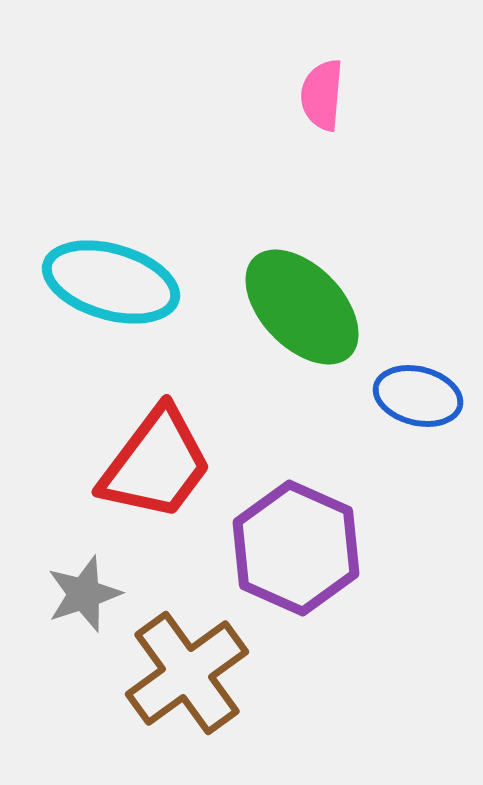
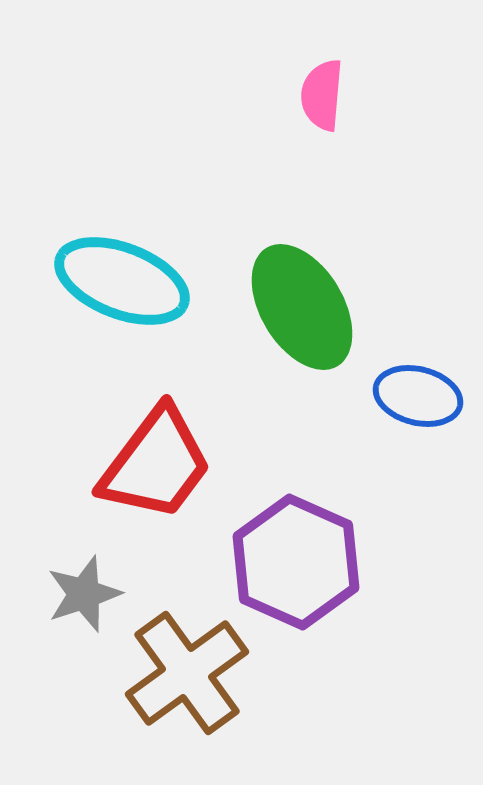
cyan ellipse: moved 11 px right, 1 px up; rotated 5 degrees clockwise
green ellipse: rotated 13 degrees clockwise
purple hexagon: moved 14 px down
